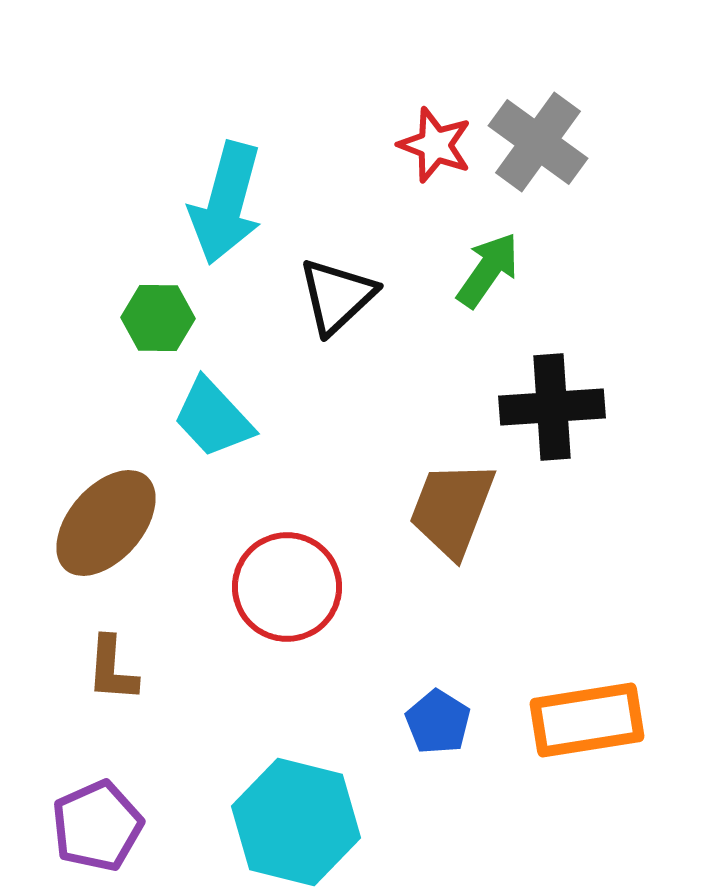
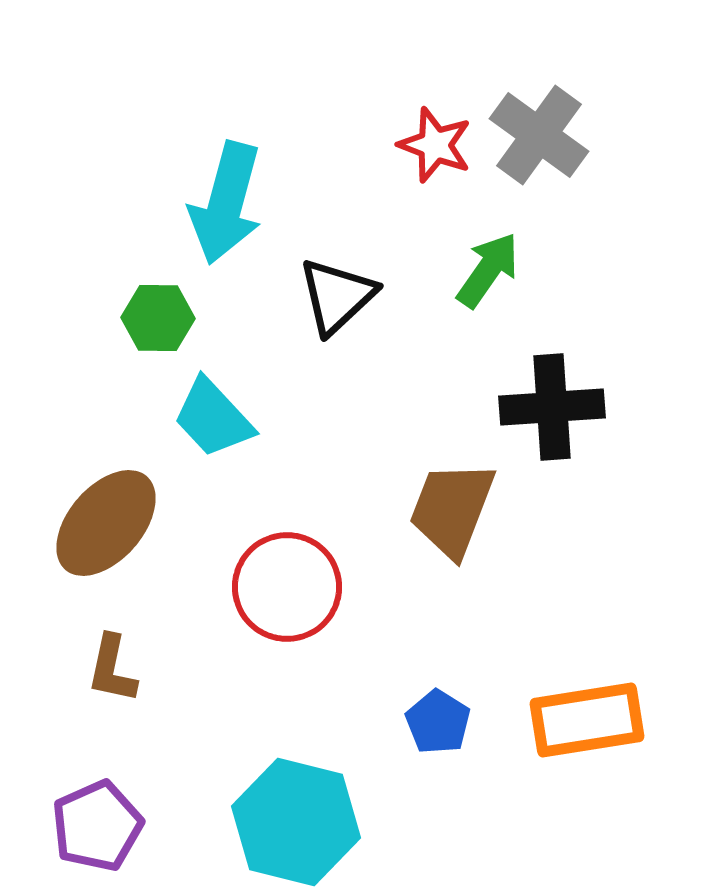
gray cross: moved 1 px right, 7 px up
brown L-shape: rotated 8 degrees clockwise
